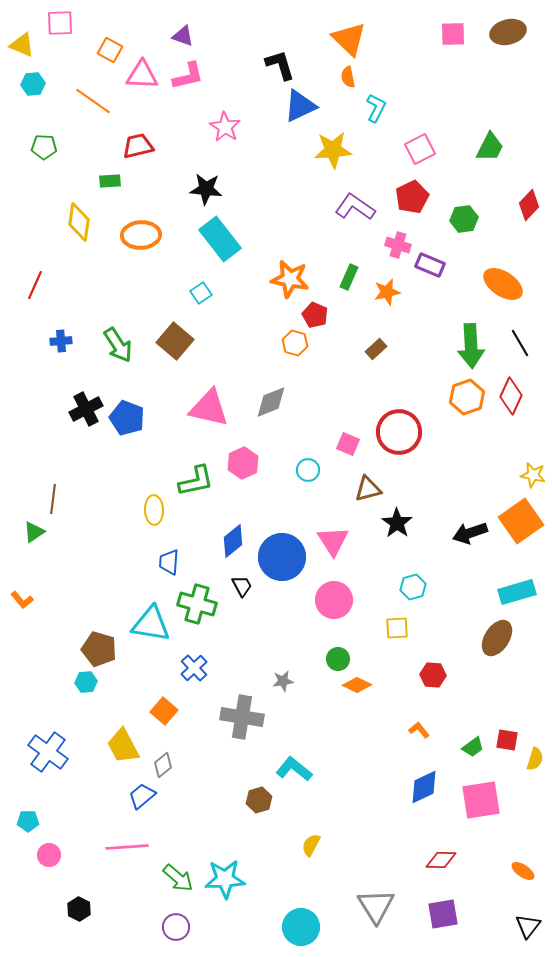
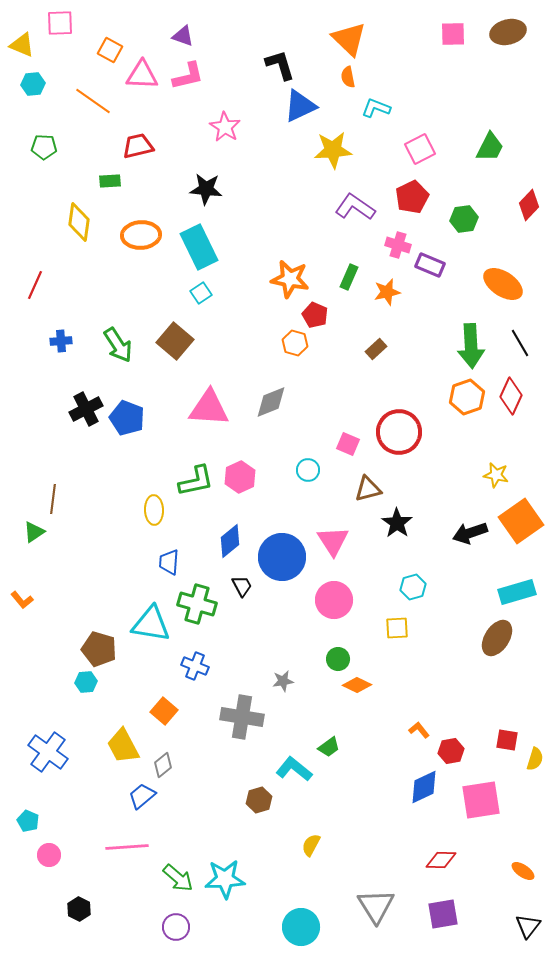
cyan L-shape at (376, 108): rotated 96 degrees counterclockwise
cyan rectangle at (220, 239): moved 21 px left, 8 px down; rotated 12 degrees clockwise
pink triangle at (209, 408): rotated 9 degrees counterclockwise
pink hexagon at (243, 463): moved 3 px left, 14 px down
yellow star at (533, 475): moved 37 px left
blue diamond at (233, 541): moved 3 px left
blue cross at (194, 668): moved 1 px right, 2 px up; rotated 24 degrees counterclockwise
red hexagon at (433, 675): moved 18 px right, 76 px down; rotated 15 degrees counterclockwise
green trapezoid at (473, 747): moved 144 px left
cyan pentagon at (28, 821): rotated 25 degrees clockwise
